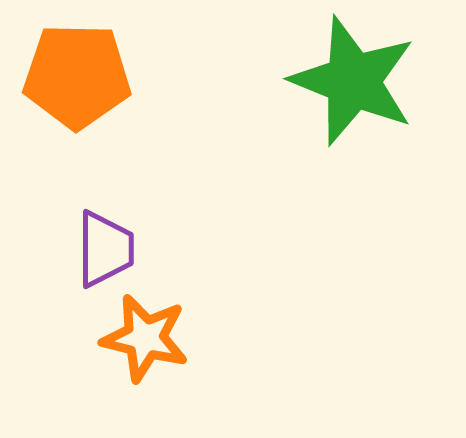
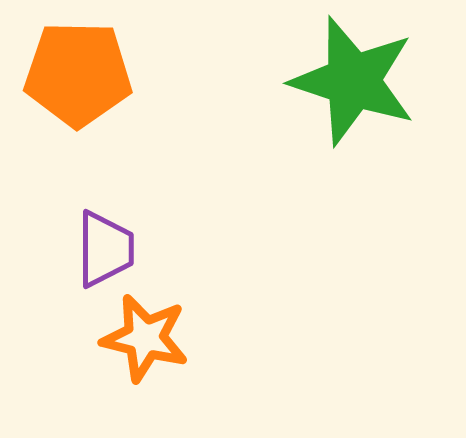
orange pentagon: moved 1 px right, 2 px up
green star: rotated 4 degrees counterclockwise
